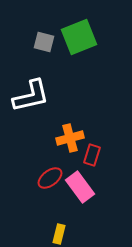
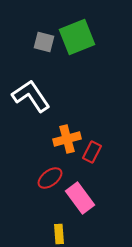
green square: moved 2 px left
white L-shape: rotated 111 degrees counterclockwise
orange cross: moved 3 px left, 1 px down
red rectangle: moved 3 px up; rotated 10 degrees clockwise
pink rectangle: moved 11 px down
yellow rectangle: rotated 18 degrees counterclockwise
